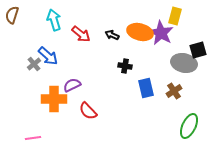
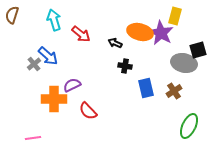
black arrow: moved 3 px right, 8 px down
